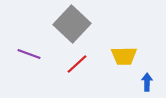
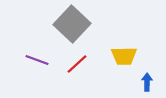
purple line: moved 8 px right, 6 px down
